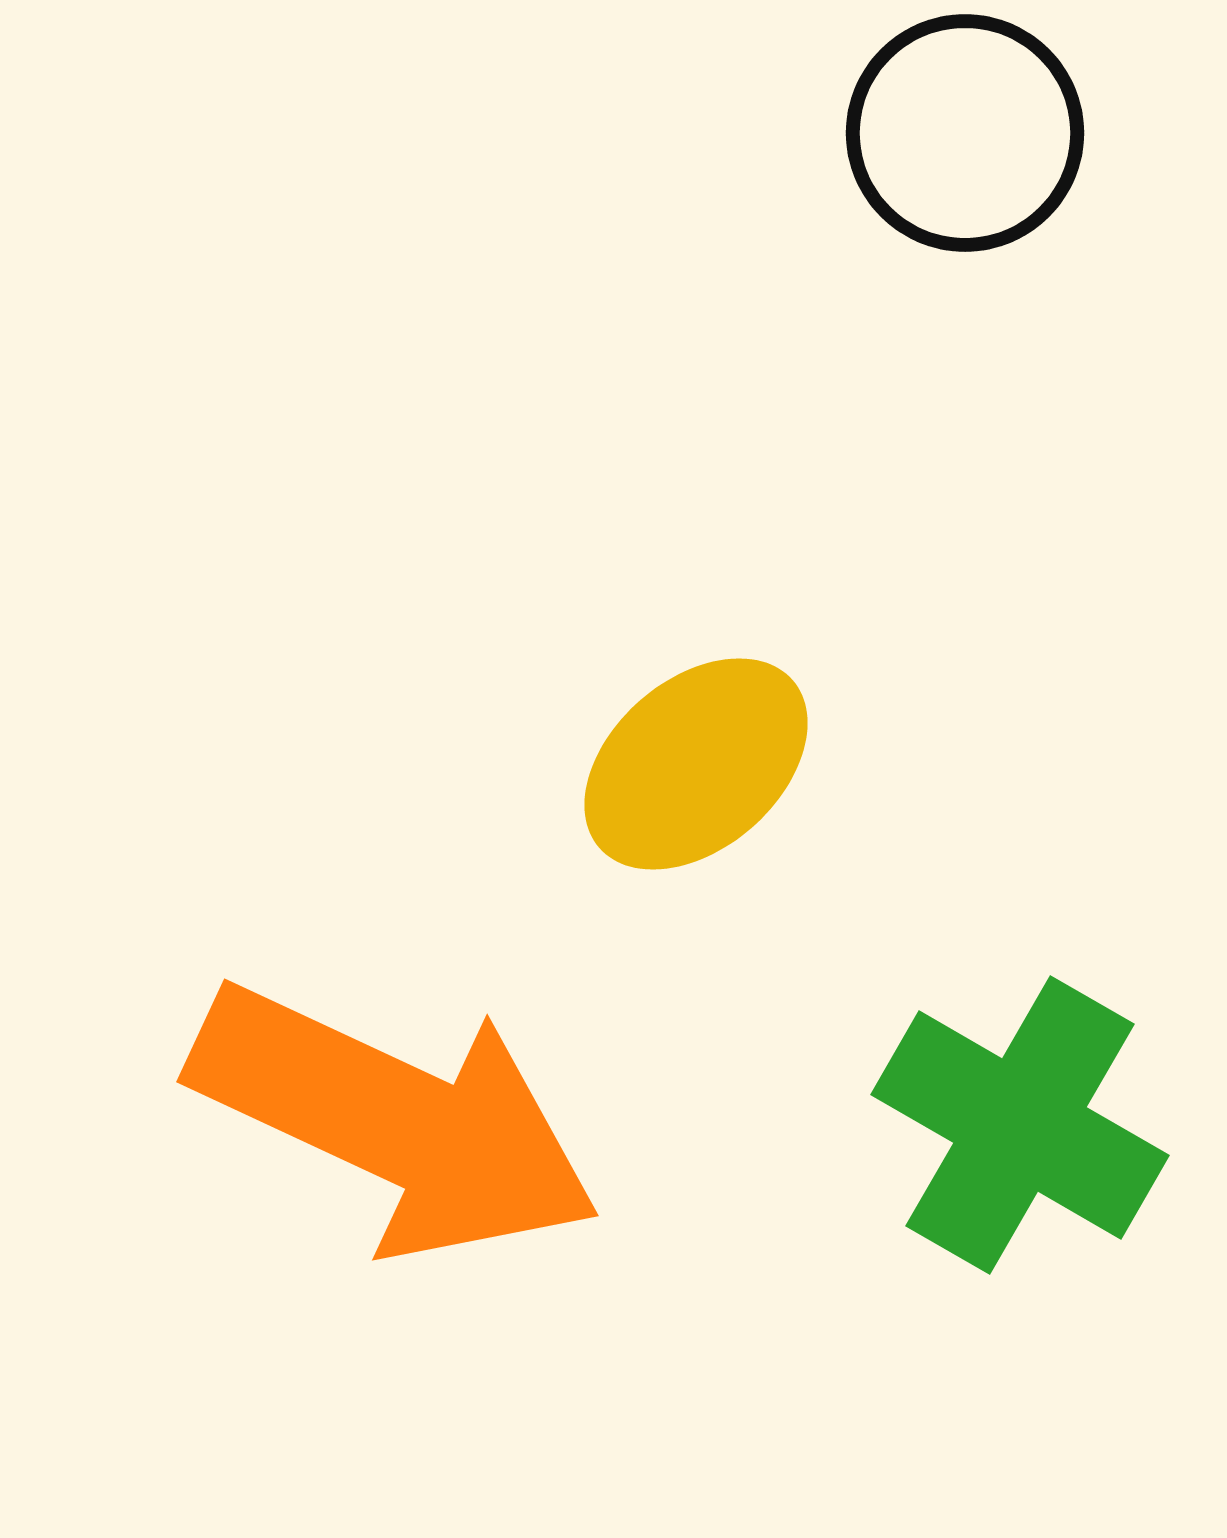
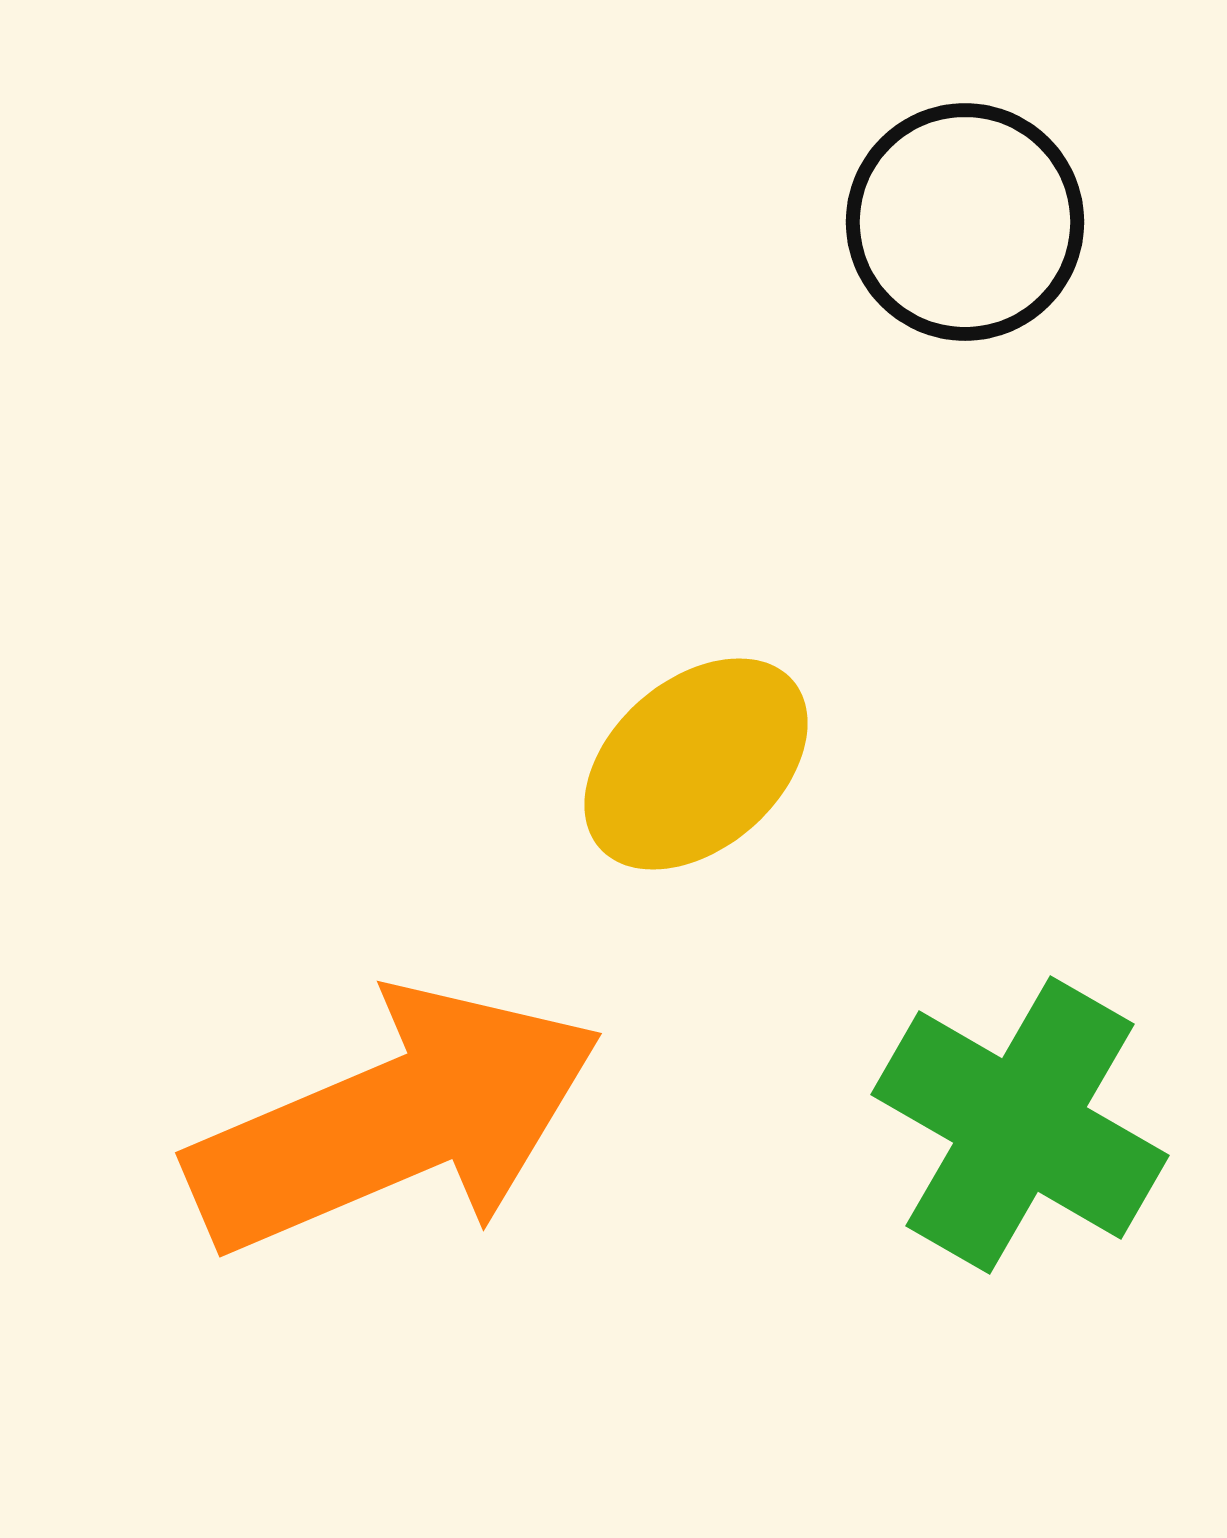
black circle: moved 89 px down
orange arrow: rotated 48 degrees counterclockwise
